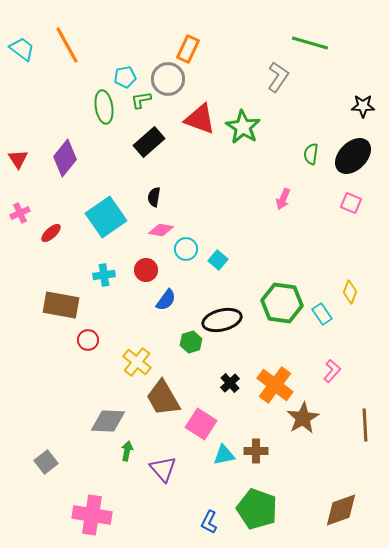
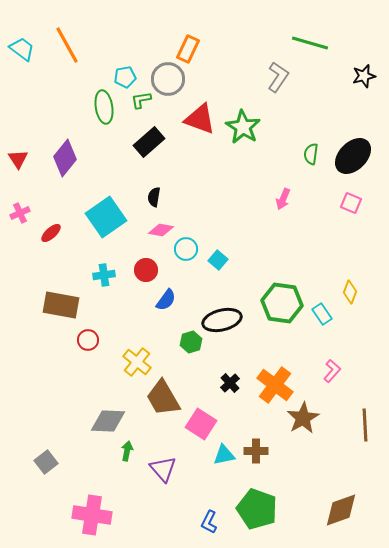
black star at (363, 106): moved 1 px right, 30 px up; rotated 15 degrees counterclockwise
